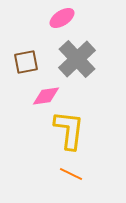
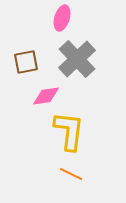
pink ellipse: rotated 40 degrees counterclockwise
yellow L-shape: moved 1 px down
